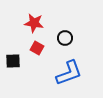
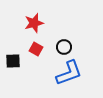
red star: rotated 24 degrees counterclockwise
black circle: moved 1 px left, 9 px down
red square: moved 1 px left, 1 px down
